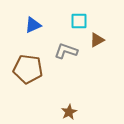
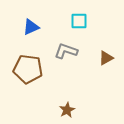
blue triangle: moved 2 px left, 2 px down
brown triangle: moved 9 px right, 18 px down
brown star: moved 2 px left, 2 px up
